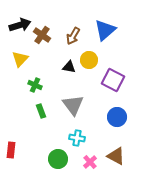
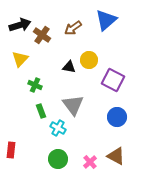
blue triangle: moved 1 px right, 10 px up
brown arrow: moved 8 px up; rotated 24 degrees clockwise
cyan cross: moved 19 px left, 10 px up; rotated 21 degrees clockwise
